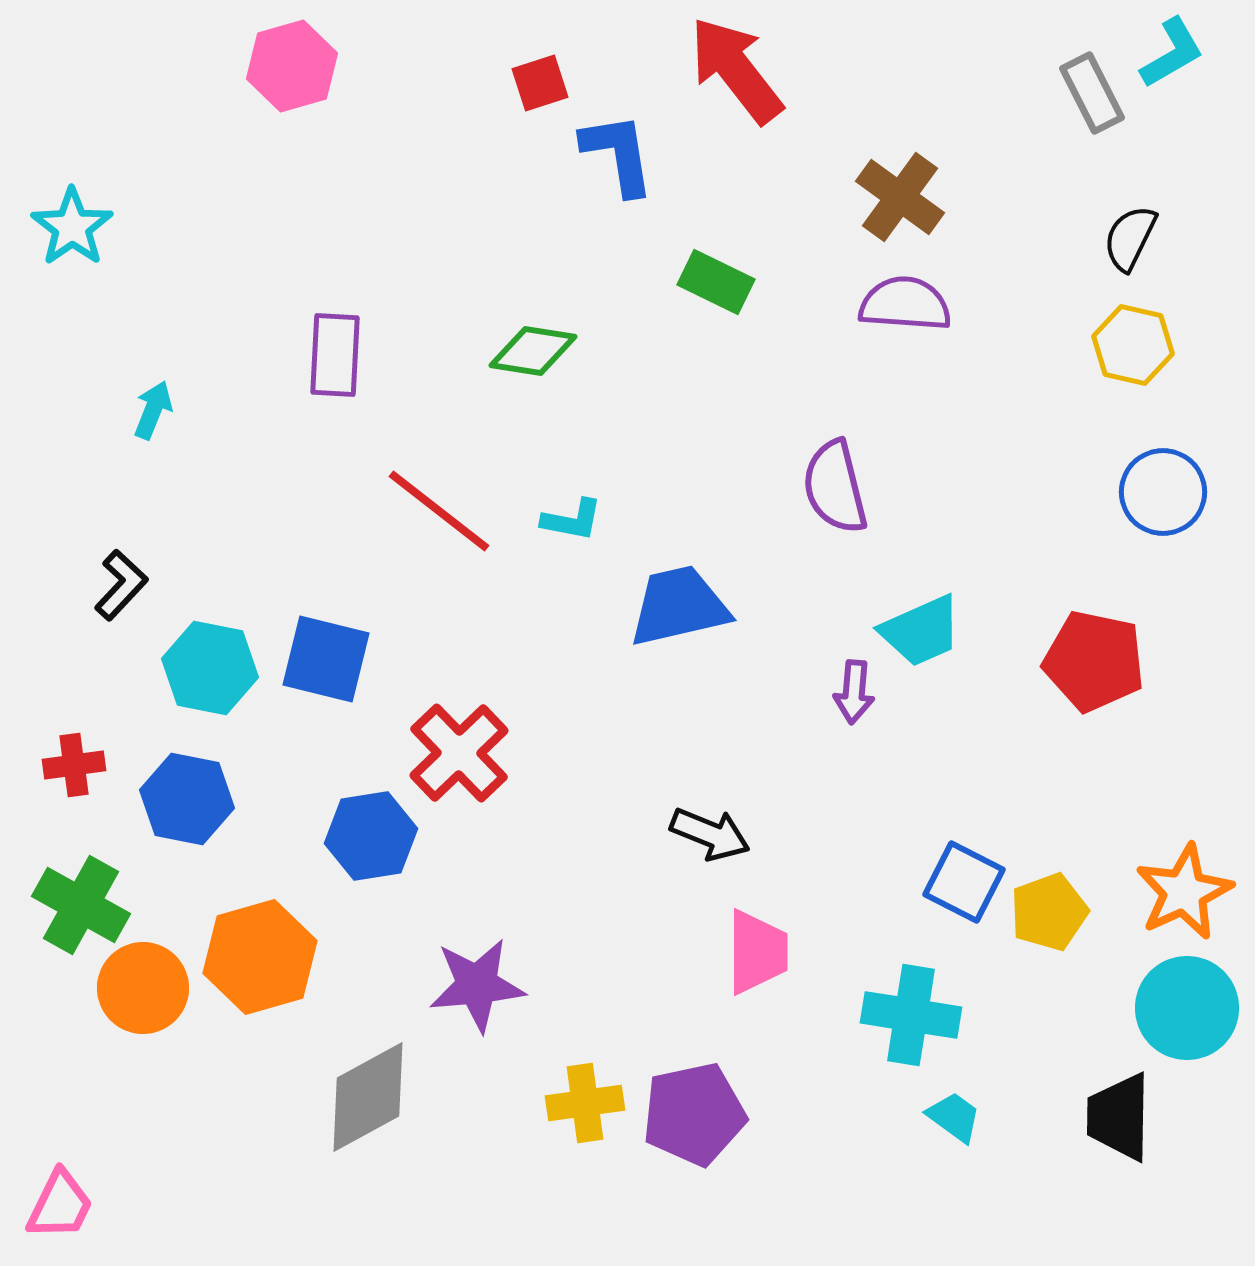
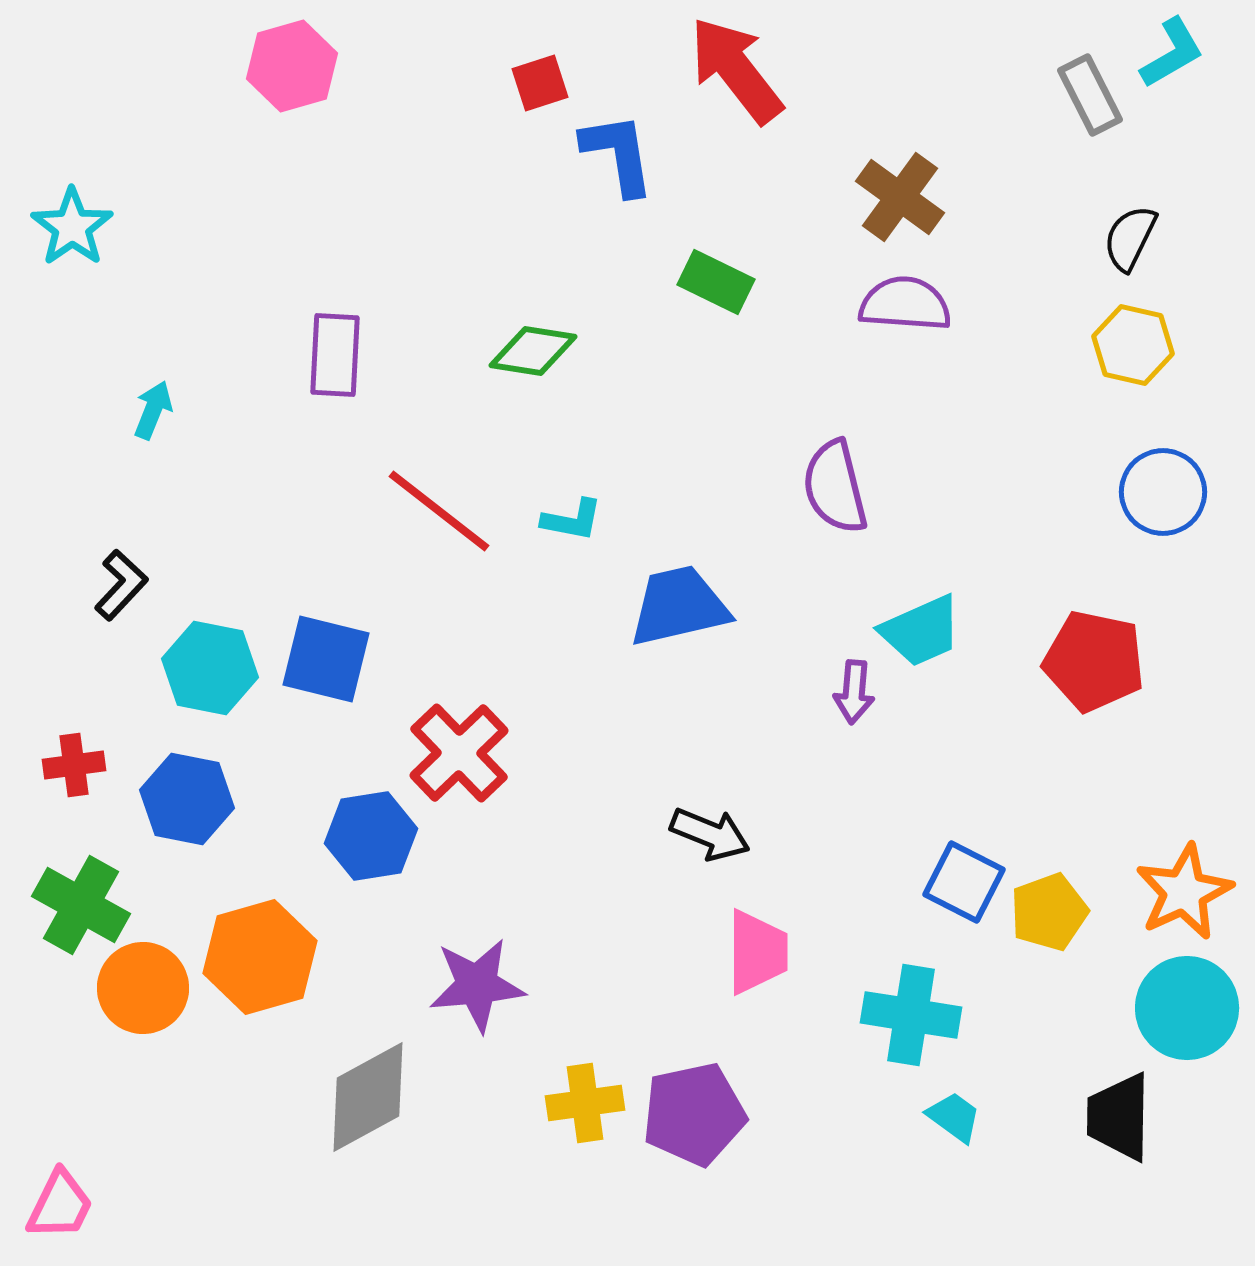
gray rectangle at (1092, 93): moved 2 px left, 2 px down
